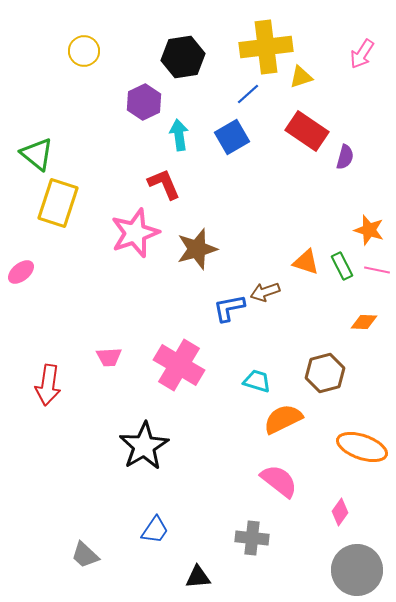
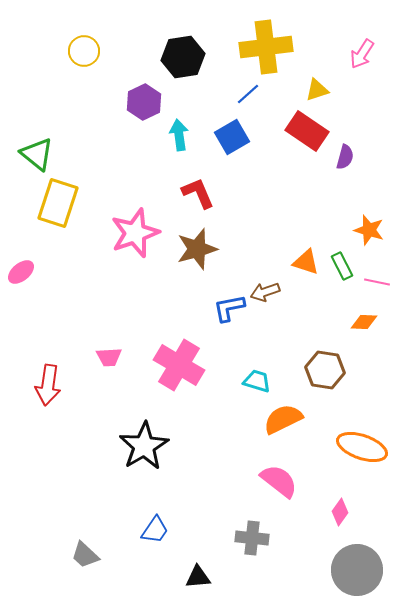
yellow triangle: moved 16 px right, 13 px down
red L-shape: moved 34 px right, 9 px down
pink line: moved 12 px down
brown hexagon: moved 3 px up; rotated 24 degrees clockwise
